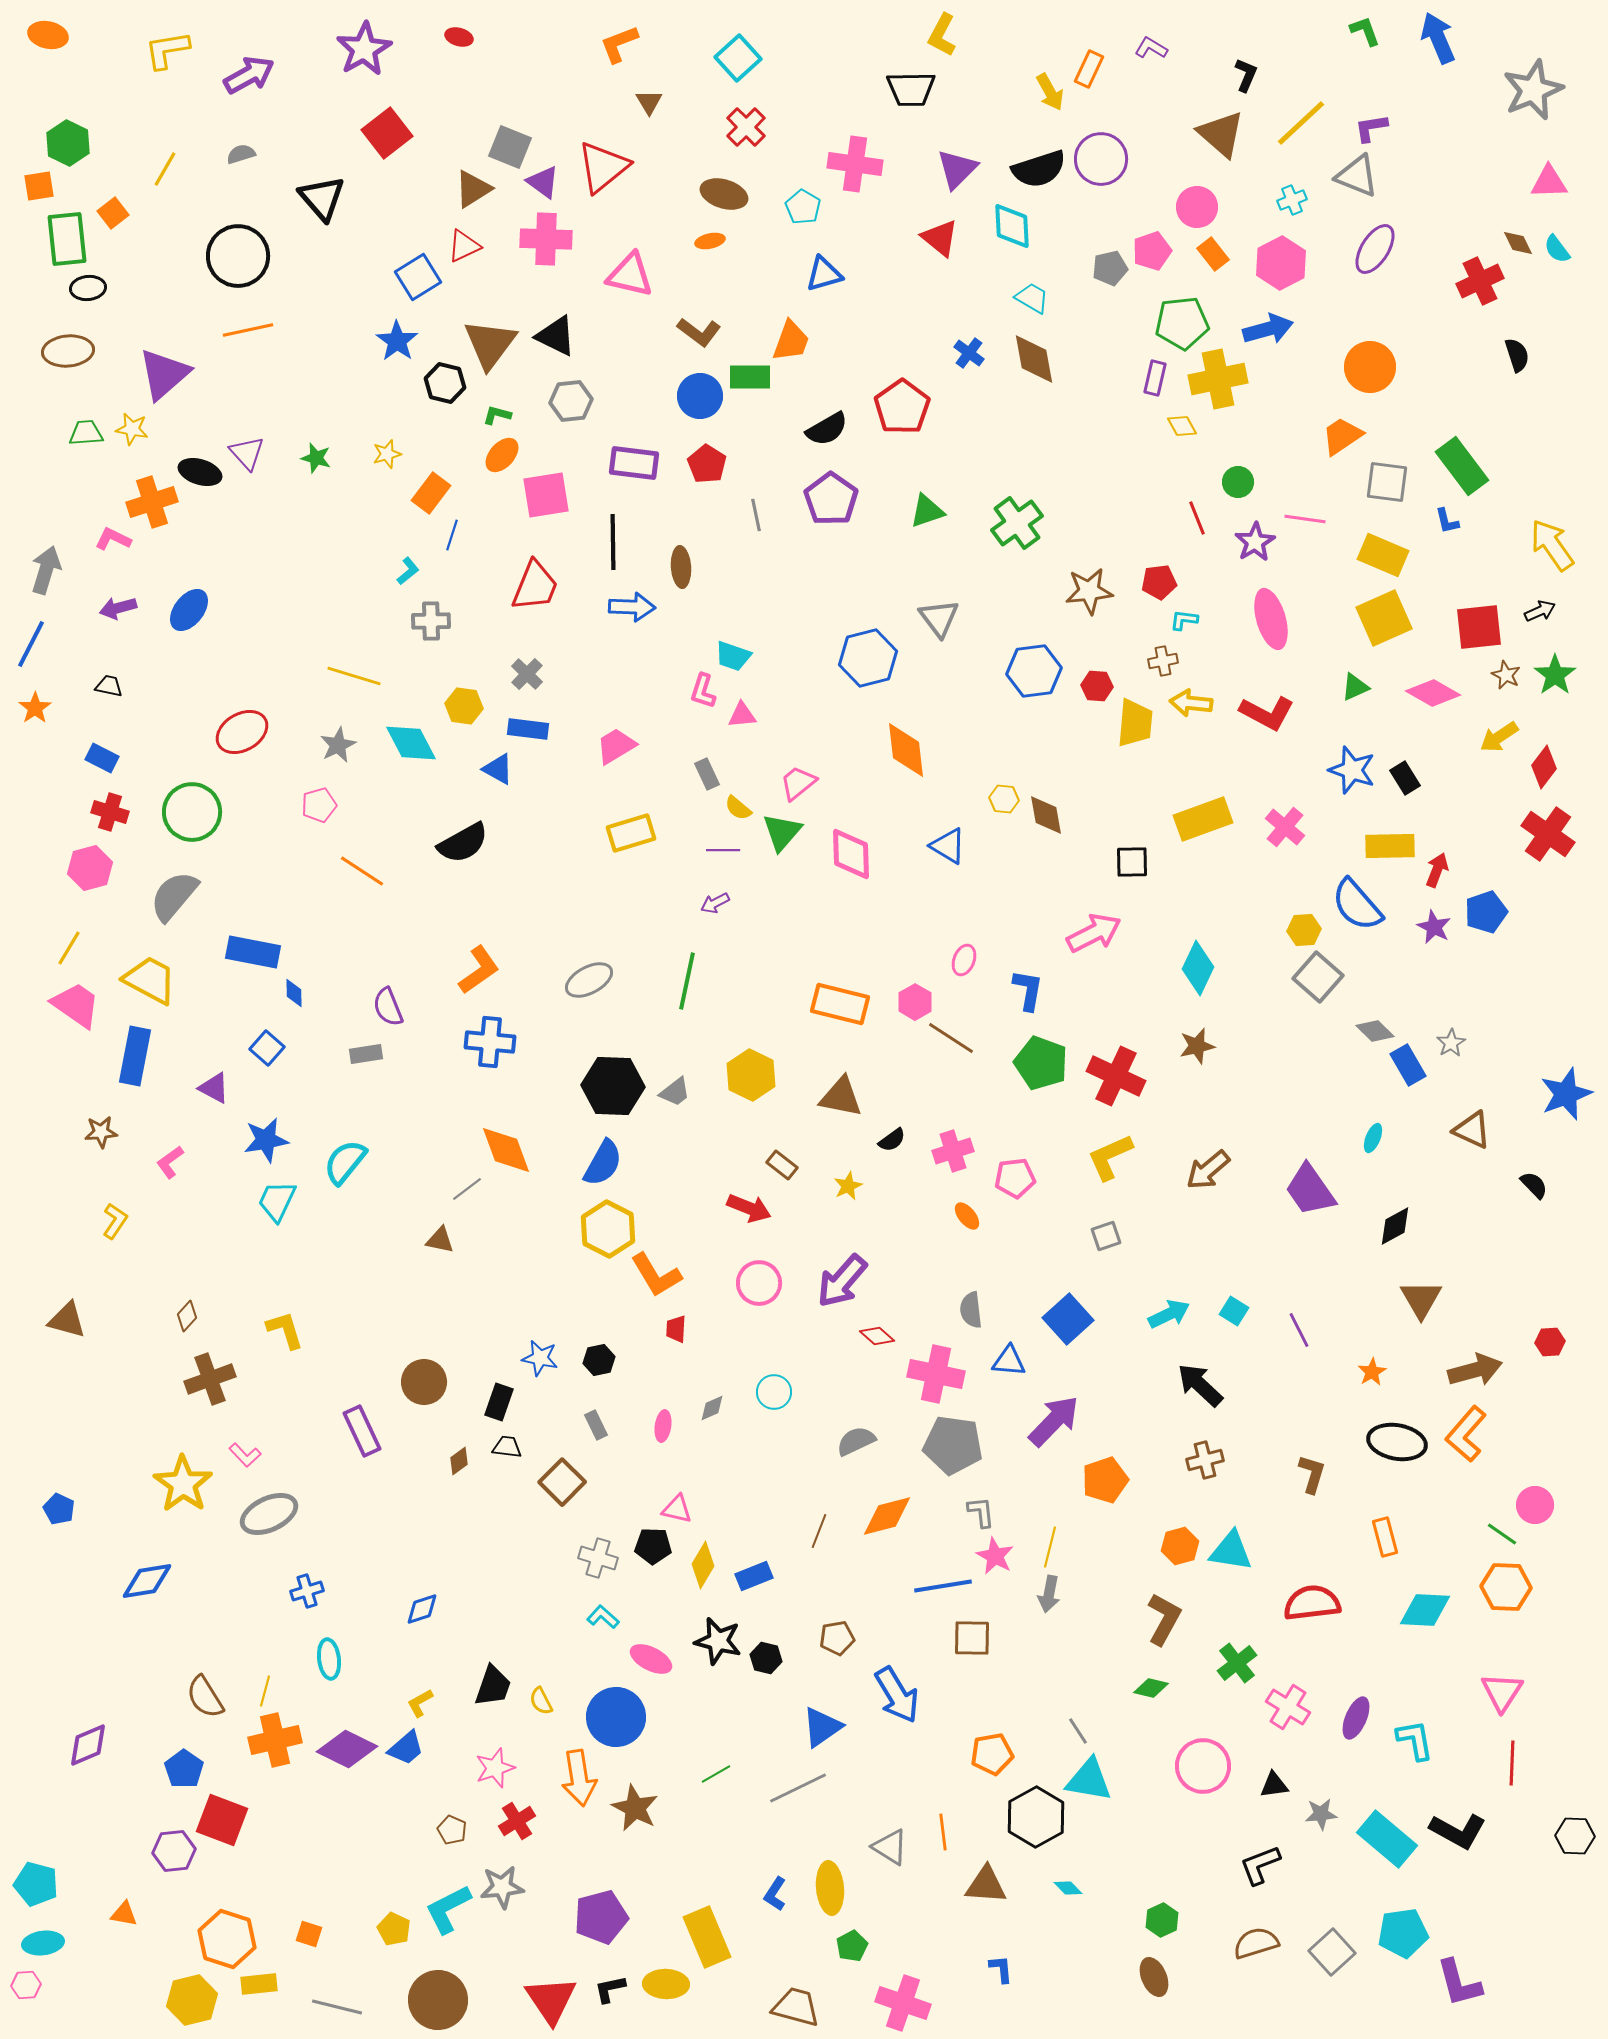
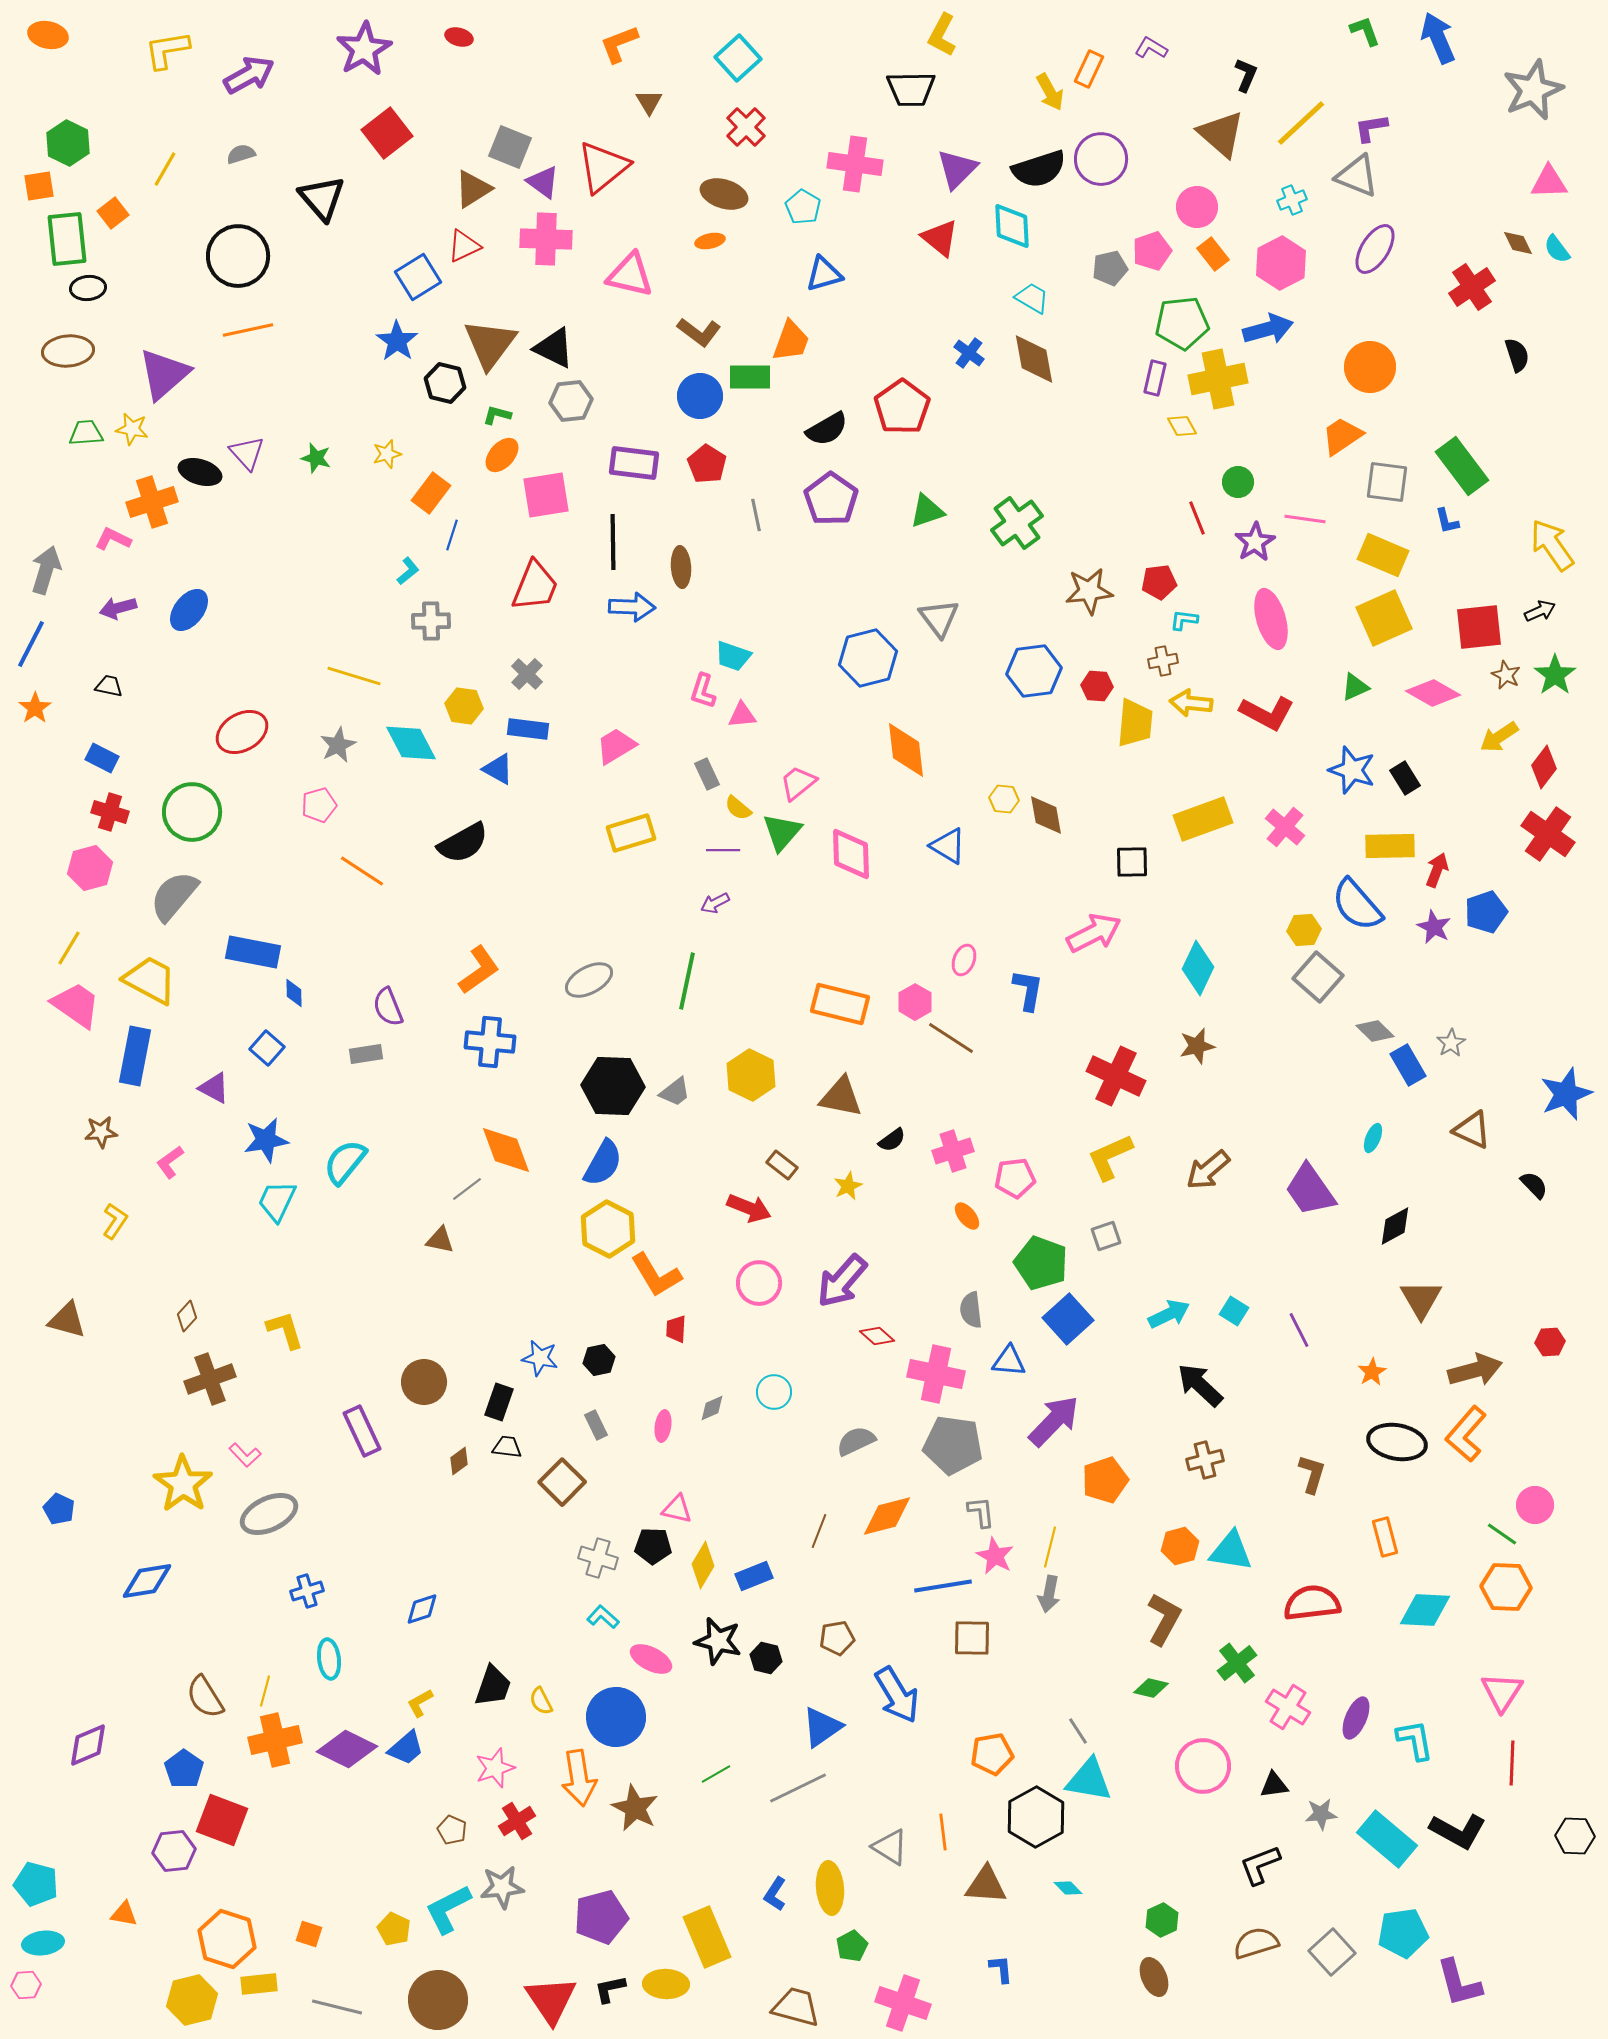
red cross at (1480, 281): moved 8 px left, 6 px down; rotated 9 degrees counterclockwise
black triangle at (556, 336): moved 2 px left, 12 px down
green pentagon at (1041, 1063): moved 200 px down
